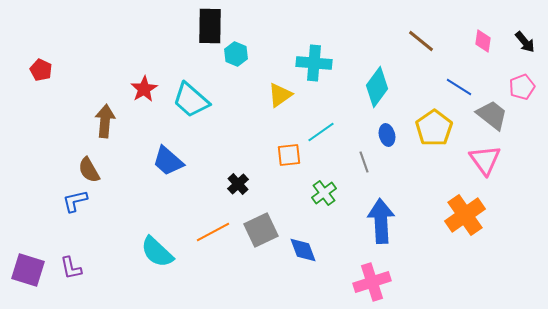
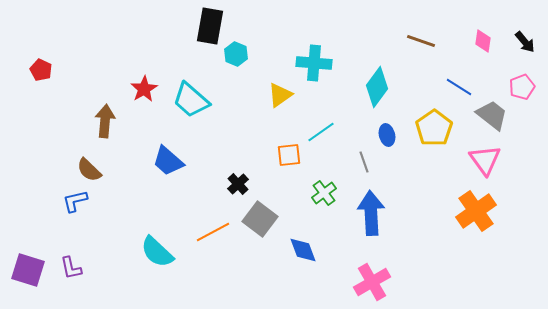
black rectangle: rotated 9 degrees clockwise
brown line: rotated 20 degrees counterclockwise
brown semicircle: rotated 16 degrees counterclockwise
orange cross: moved 11 px right, 4 px up
blue arrow: moved 10 px left, 8 px up
gray square: moved 1 px left, 11 px up; rotated 28 degrees counterclockwise
pink cross: rotated 12 degrees counterclockwise
